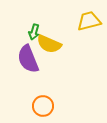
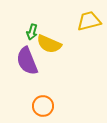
green arrow: moved 2 px left
purple semicircle: moved 1 px left, 2 px down
